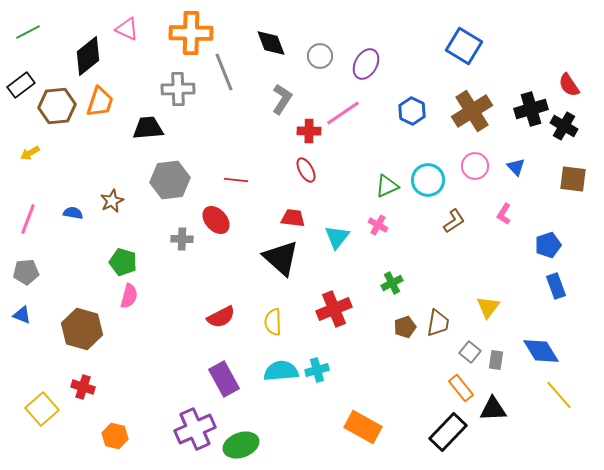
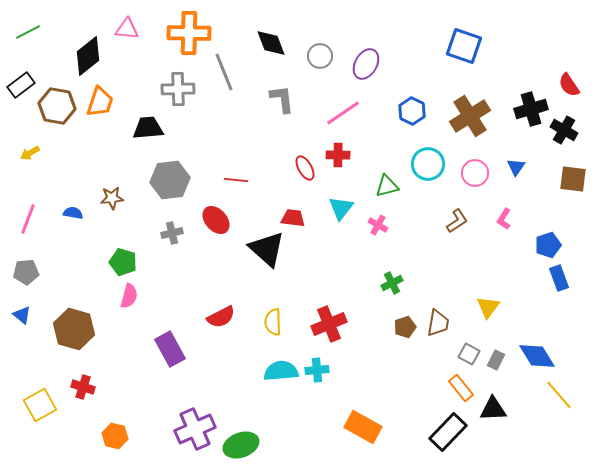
pink triangle at (127, 29): rotated 20 degrees counterclockwise
orange cross at (191, 33): moved 2 px left
blue square at (464, 46): rotated 12 degrees counterclockwise
gray L-shape at (282, 99): rotated 40 degrees counterclockwise
brown hexagon at (57, 106): rotated 15 degrees clockwise
brown cross at (472, 111): moved 2 px left, 5 px down
black cross at (564, 126): moved 4 px down
red cross at (309, 131): moved 29 px right, 24 px down
pink circle at (475, 166): moved 7 px down
blue triangle at (516, 167): rotated 18 degrees clockwise
red ellipse at (306, 170): moved 1 px left, 2 px up
cyan circle at (428, 180): moved 16 px up
green triangle at (387, 186): rotated 10 degrees clockwise
brown star at (112, 201): moved 3 px up; rotated 20 degrees clockwise
pink L-shape at (504, 214): moved 5 px down
brown L-shape at (454, 221): moved 3 px right
cyan triangle at (337, 237): moved 4 px right, 29 px up
gray cross at (182, 239): moved 10 px left, 6 px up; rotated 15 degrees counterclockwise
black triangle at (281, 258): moved 14 px left, 9 px up
blue rectangle at (556, 286): moved 3 px right, 8 px up
red cross at (334, 309): moved 5 px left, 15 px down
blue triangle at (22, 315): rotated 18 degrees clockwise
brown hexagon at (82, 329): moved 8 px left
blue diamond at (541, 351): moved 4 px left, 5 px down
gray square at (470, 352): moved 1 px left, 2 px down; rotated 10 degrees counterclockwise
gray rectangle at (496, 360): rotated 18 degrees clockwise
cyan cross at (317, 370): rotated 10 degrees clockwise
purple rectangle at (224, 379): moved 54 px left, 30 px up
yellow square at (42, 409): moved 2 px left, 4 px up; rotated 12 degrees clockwise
